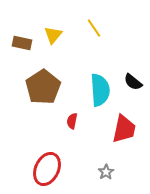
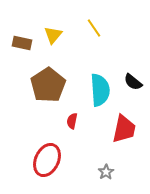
brown pentagon: moved 5 px right, 2 px up
red ellipse: moved 9 px up
